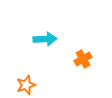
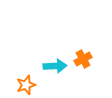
cyan arrow: moved 10 px right, 27 px down
